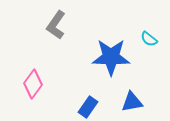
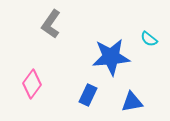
gray L-shape: moved 5 px left, 1 px up
blue star: rotated 6 degrees counterclockwise
pink diamond: moved 1 px left
blue rectangle: moved 12 px up; rotated 10 degrees counterclockwise
